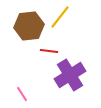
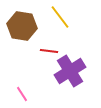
yellow line: rotated 75 degrees counterclockwise
brown hexagon: moved 7 px left; rotated 16 degrees clockwise
purple cross: moved 4 px up
